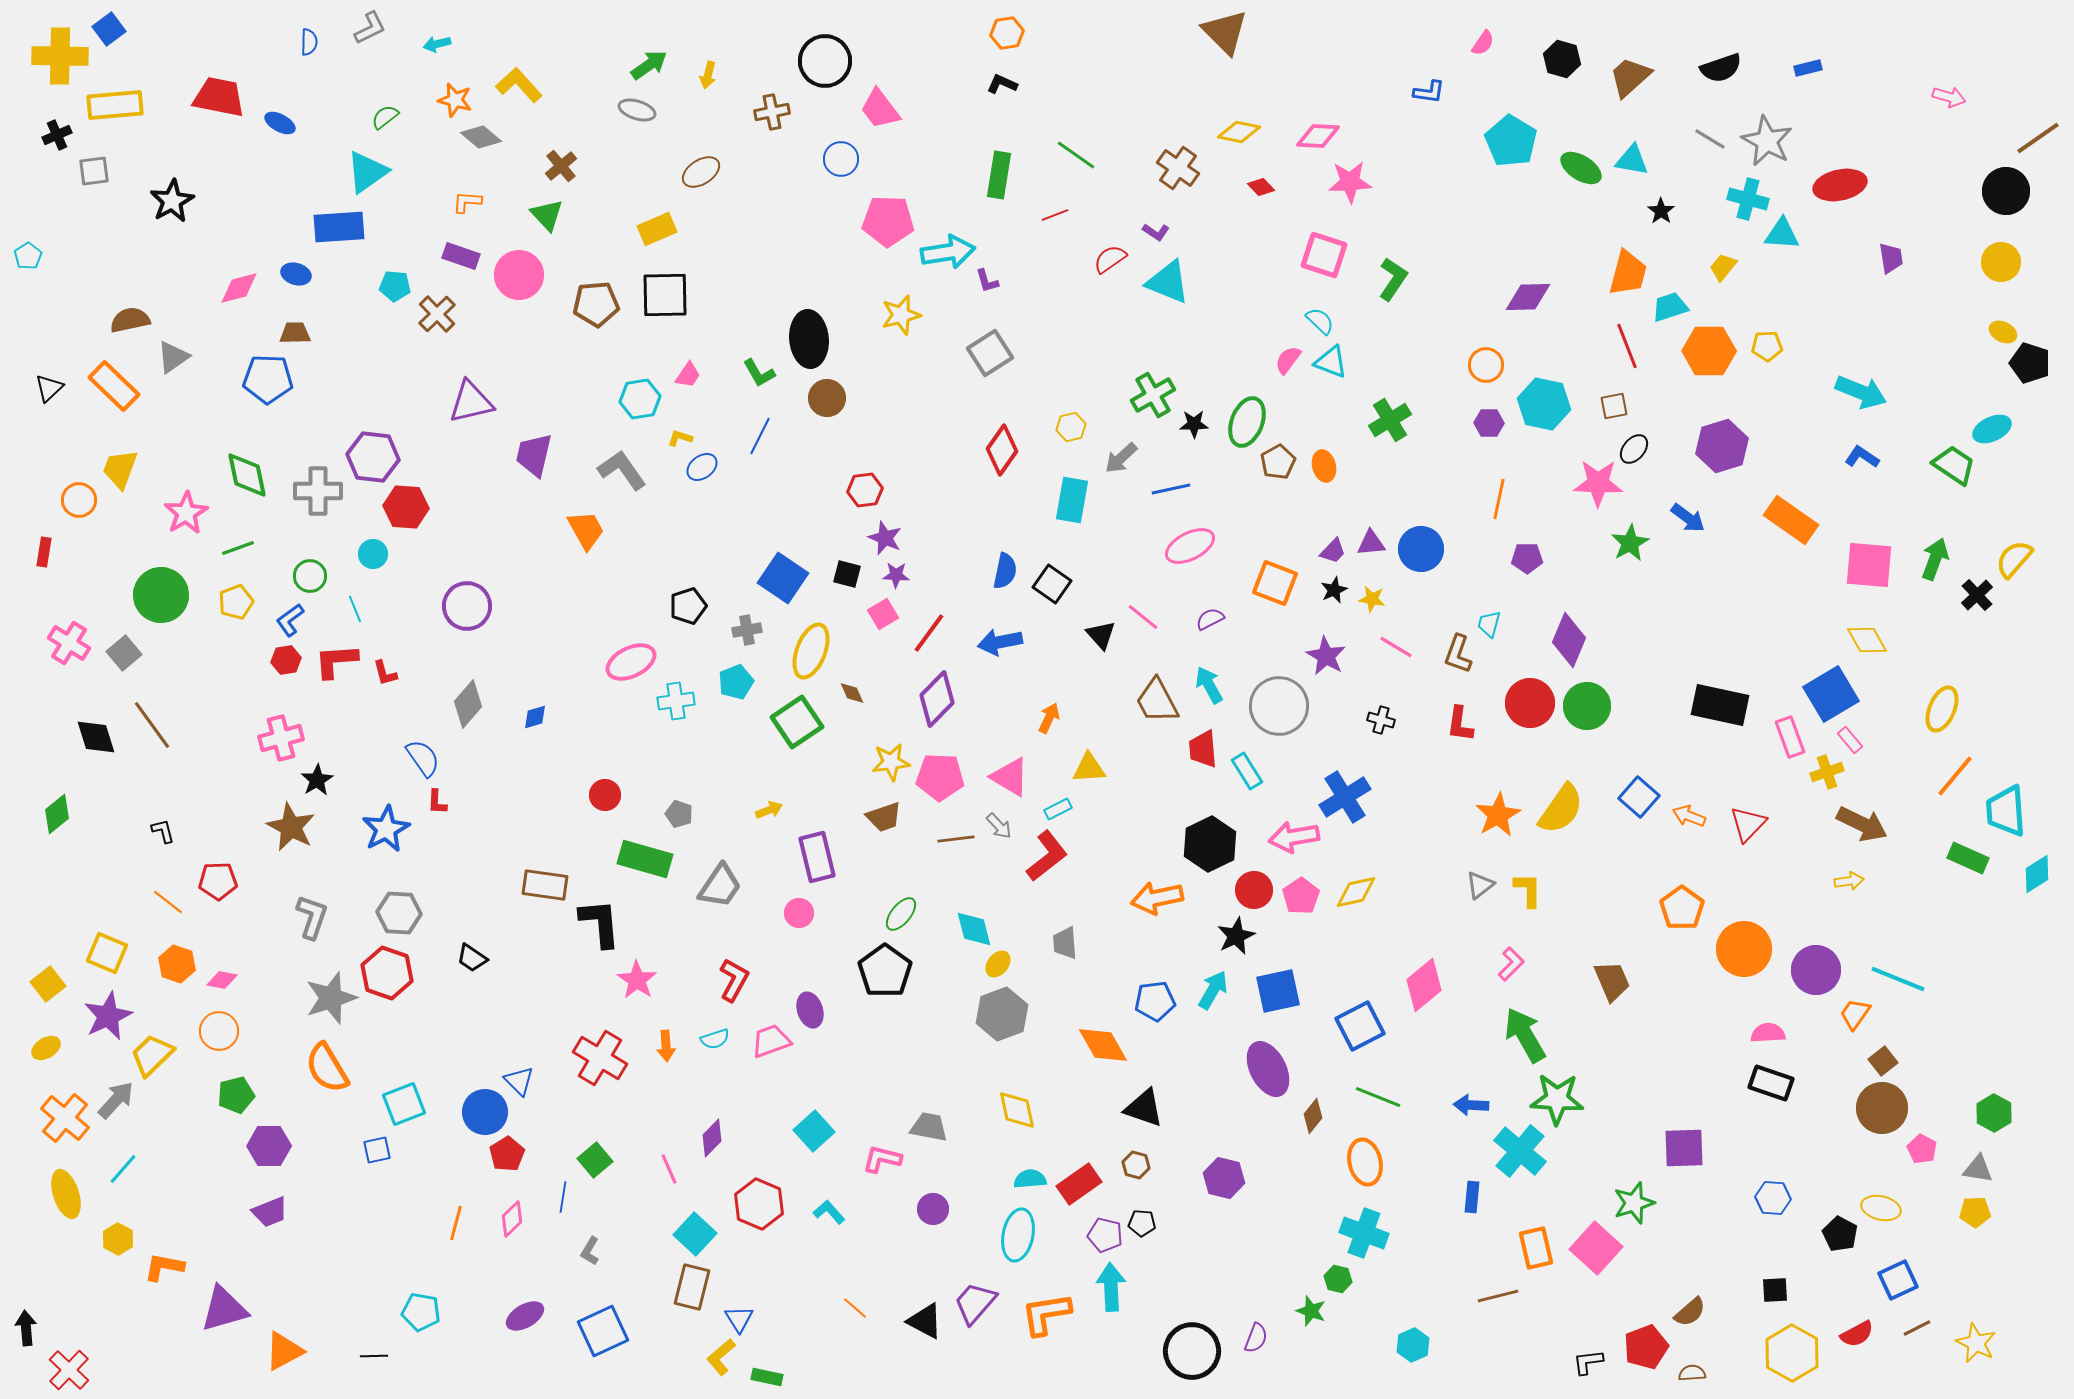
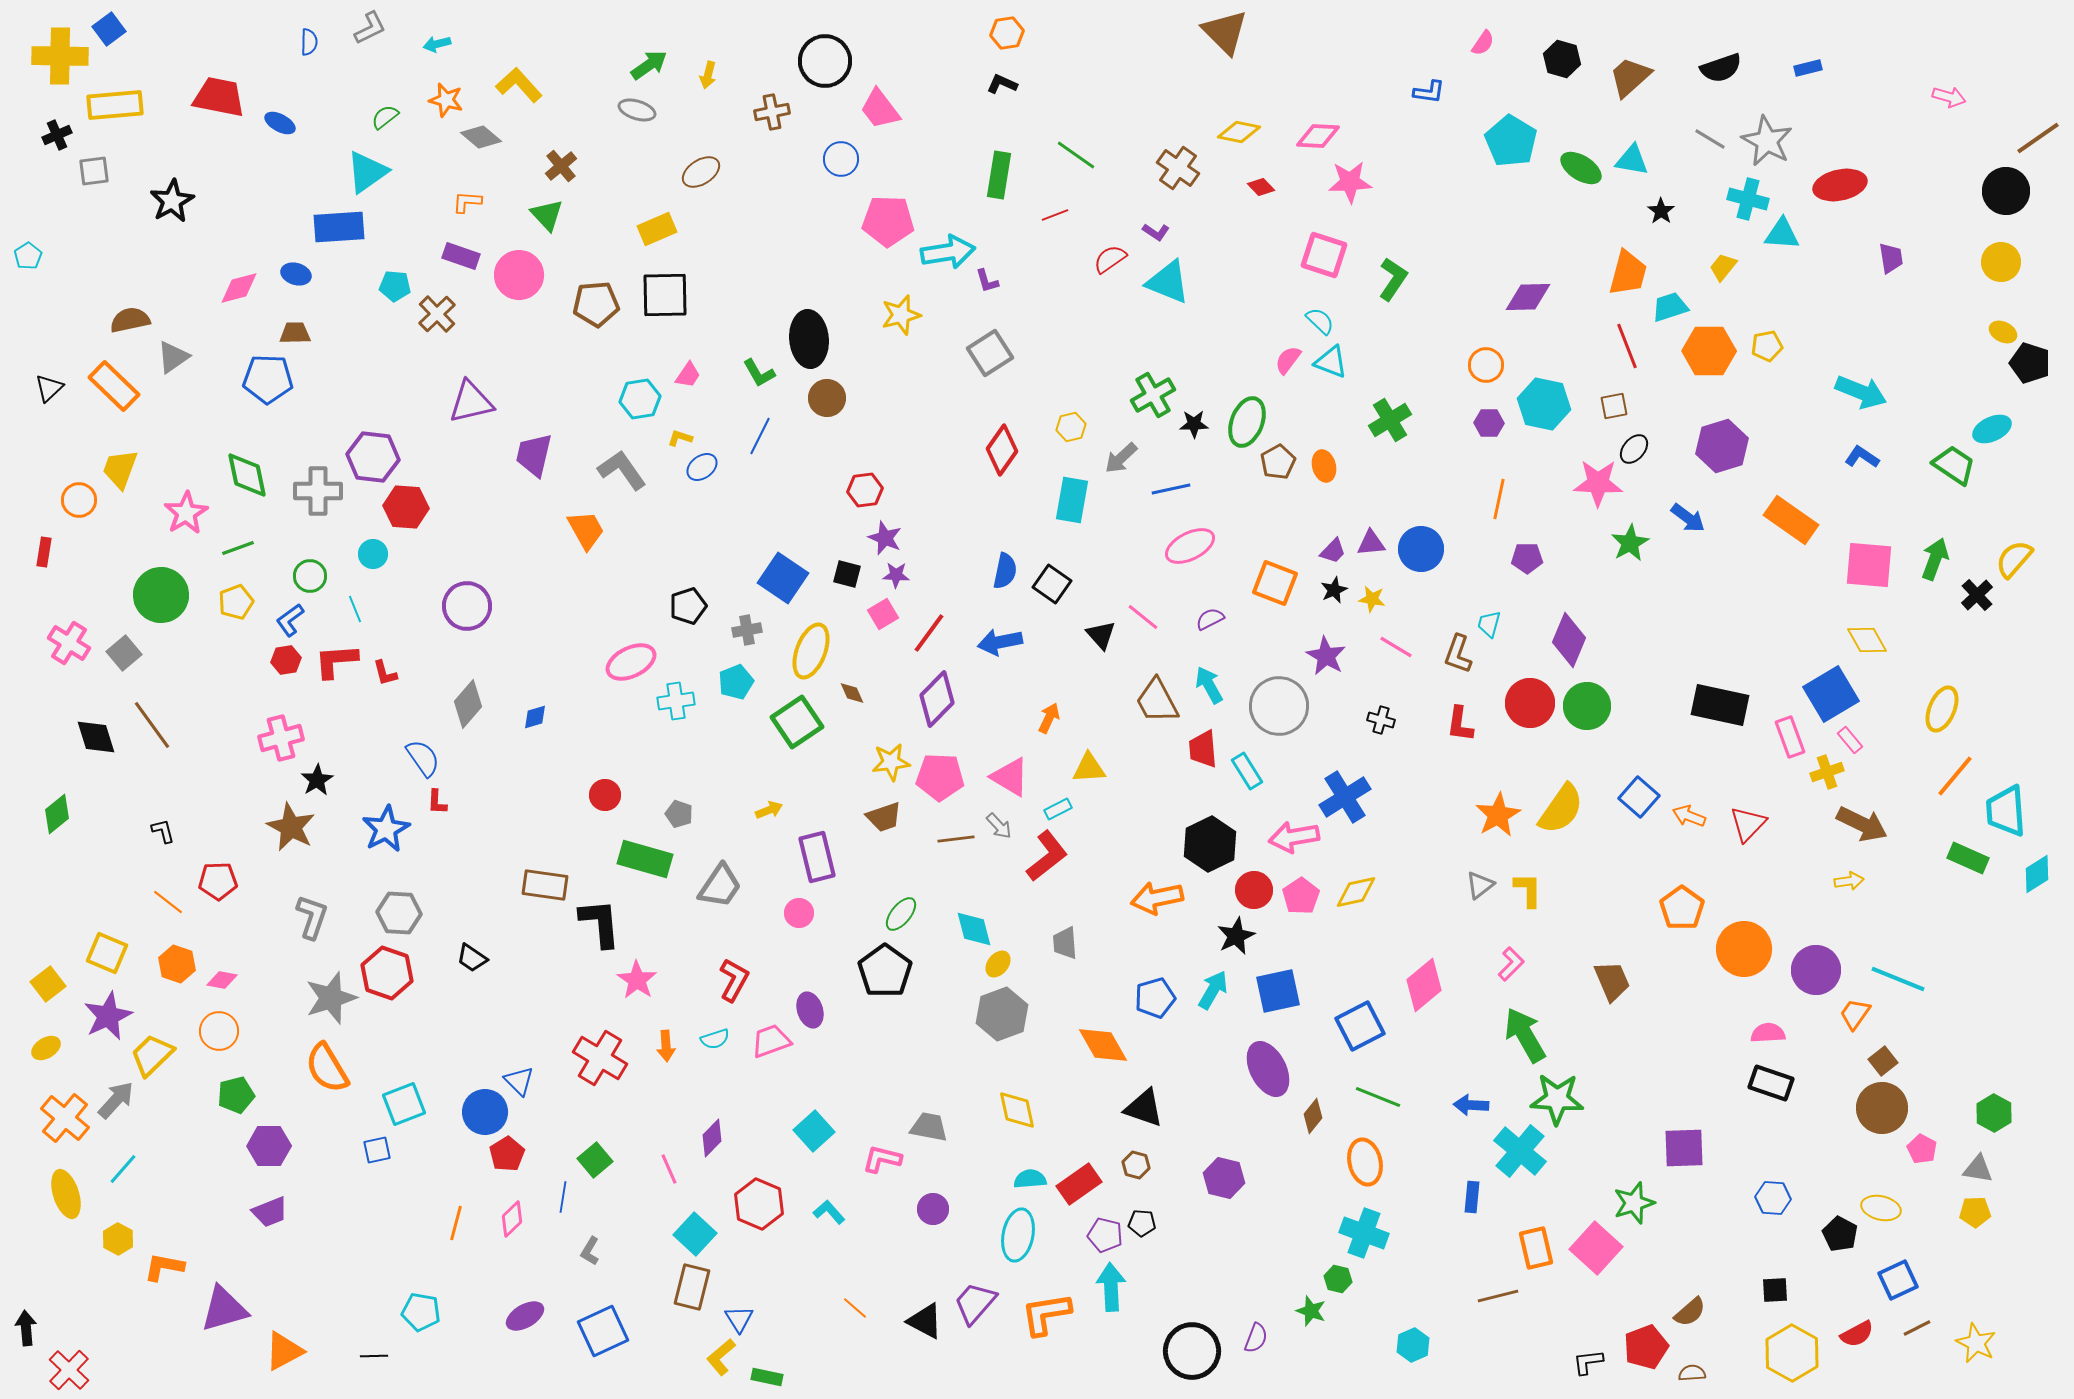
orange star at (455, 100): moved 9 px left
yellow pentagon at (1767, 346): rotated 8 degrees counterclockwise
blue pentagon at (1155, 1001): moved 3 px up; rotated 9 degrees counterclockwise
